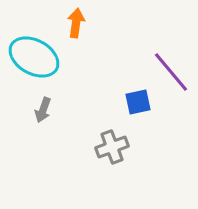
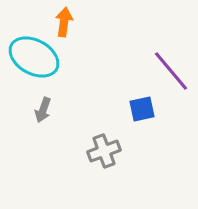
orange arrow: moved 12 px left, 1 px up
purple line: moved 1 px up
blue square: moved 4 px right, 7 px down
gray cross: moved 8 px left, 4 px down
